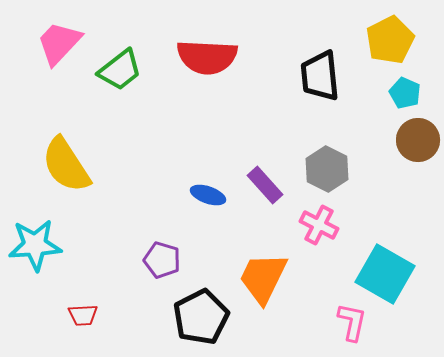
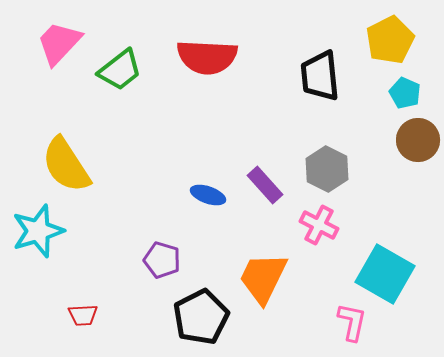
cyan star: moved 3 px right, 14 px up; rotated 14 degrees counterclockwise
